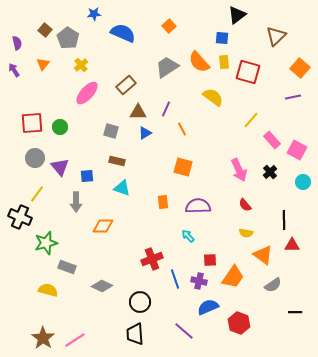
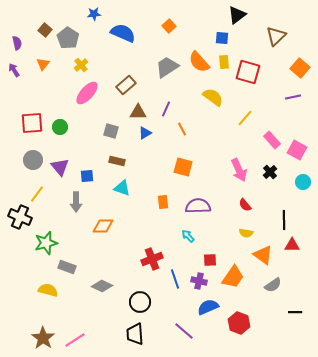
yellow line at (251, 120): moved 6 px left, 2 px up
gray circle at (35, 158): moved 2 px left, 2 px down
